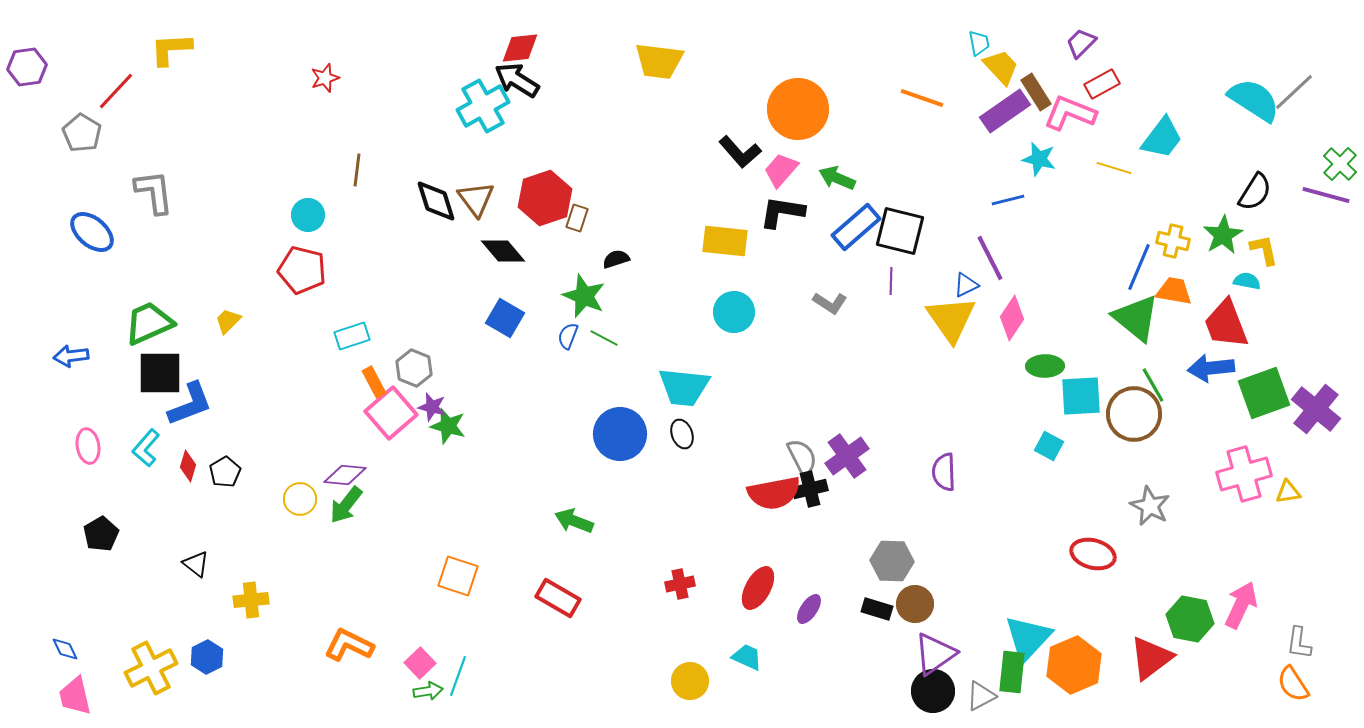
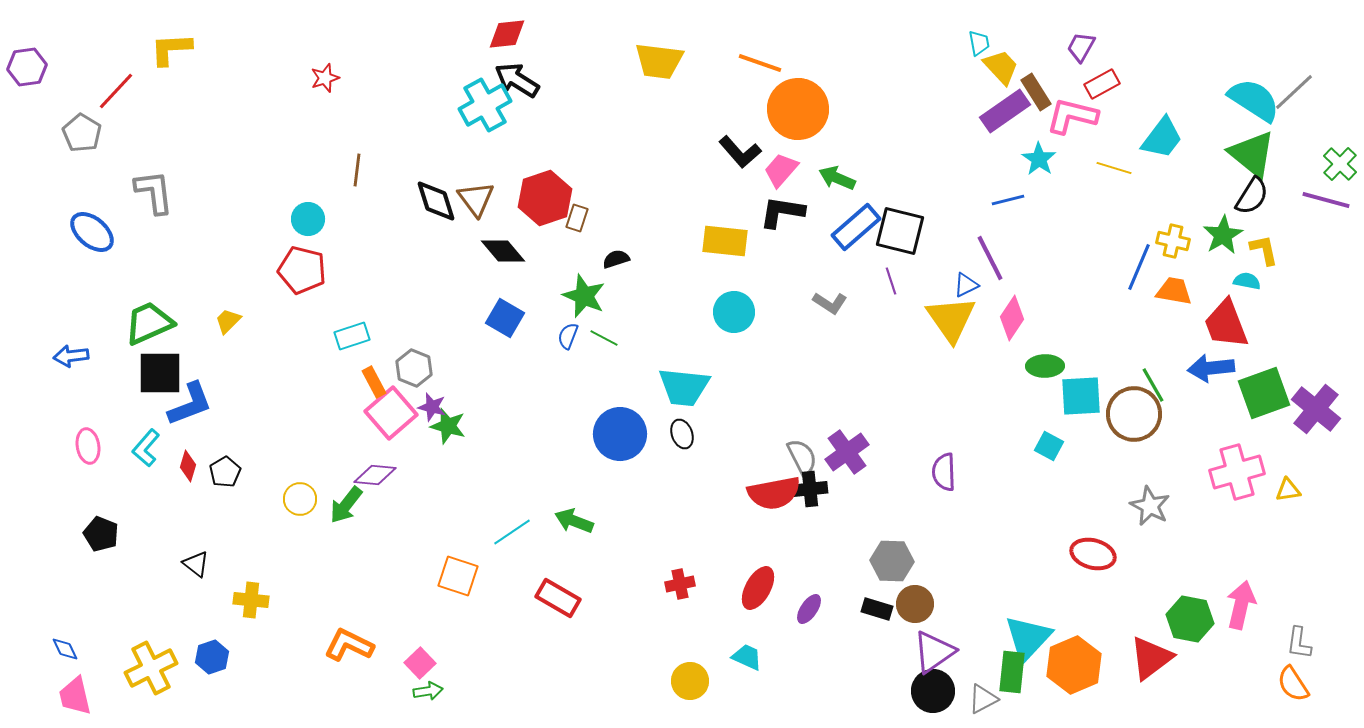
purple trapezoid at (1081, 43): moved 4 px down; rotated 16 degrees counterclockwise
red diamond at (520, 48): moved 13 px left, 14 px up
orange line at (922, 98): moved 162 px left, 35 px up
cyan cross at (483, 106): moved 2 px right, 1 px up
pink L-shape at (1070, 113): moved 2 px right, 3 px down; rotated 8 degrees counterclockwise
cyan star at (1039, 159): rotated 20 degrees clockwise
black semicircle at (1255, 192): moved 3 px left, 4 px down
purple line at (1326, 195): moved 5 px down
cyan circle at (308, 215): moved 4 px down
purple line at (891, 281): rotated 20 degrees counterclockwise
green triangle at (1136, 318): moved 116 px right, 164 px up
purple cross at (847, 456): moved 4 px up
pink cross at (1244, 474): moved 7 px left, 2 px up
purple diamond at (345, 475): moved 30 px right
black cross at (810, 489): rotated 8 degrees clockwise
yellow triangle at (1288, 492): moved 2 px up
black pentagon at (101, 534): rotated 20 degrees counterclockwise
yellow cross at (251, 600): rotated 12 degrees clockwise
pink arrow at (1241, 605): rotated 12 degrees counterclockwise
purple triangle at (935, 654): moved 1 px left, 2 px up
blue hexagon at (207, 657): moved 5 px right; rotated 8 degrees clockwise
cyan line at (458, 676): moved 54 px right, 144 px up; rotated 36 degrees clockwise
gray triangle at (981, 696): moved 2 px right, 3 px down
